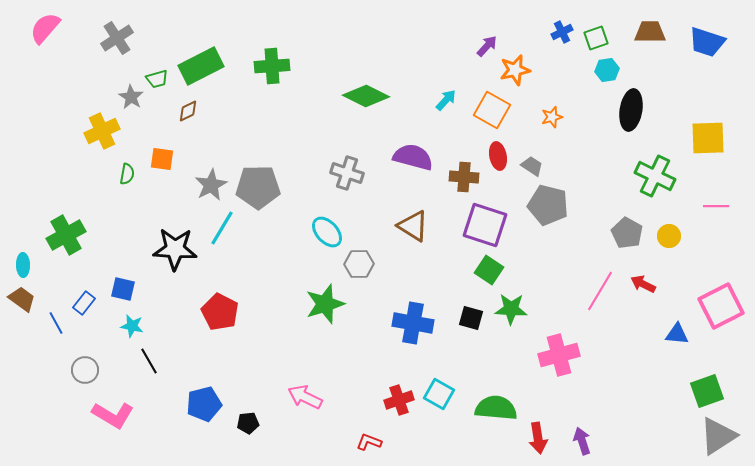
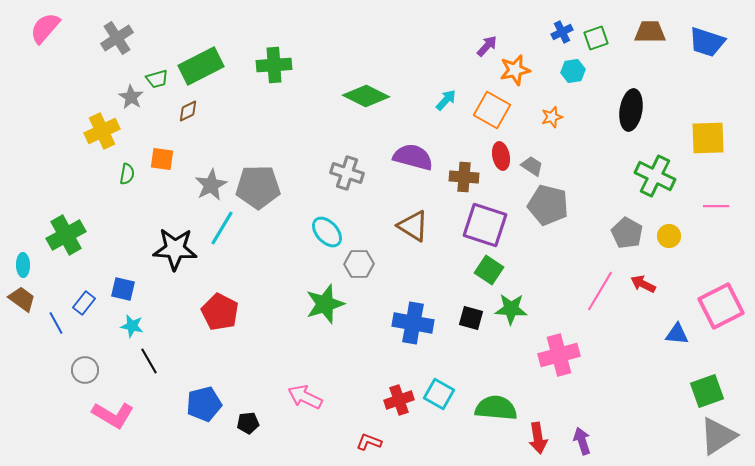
green cross at (272, 66): moved 2 px right, 1 px up
cyan hexagon at (607, 70): moved 34 px left, 1 px down
red ellipse at (498, 156): moved 3 px right
